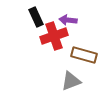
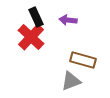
red cross: moved 23 px left, 1 px down; rotated 28 degrees counterclockwise
brown rectangle: moved 1 px left, 5 px down
